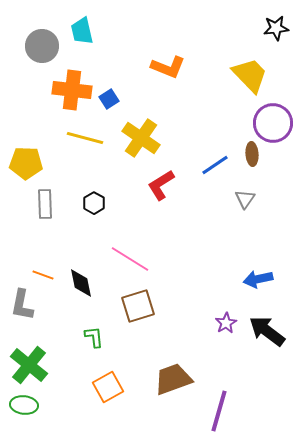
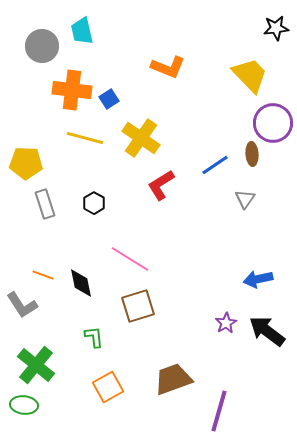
gray rectangle: rotated 16 degrees counterclockwise
gray L-shape: rotated 44 degrees counterclockwise
green cross: moved 7 px right
